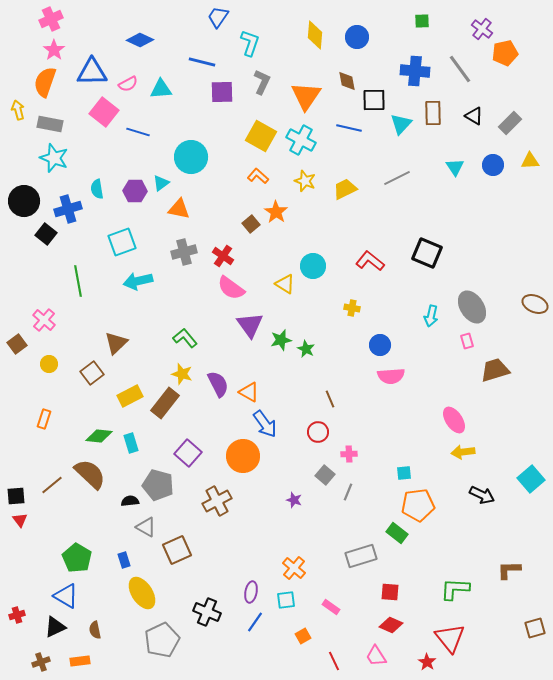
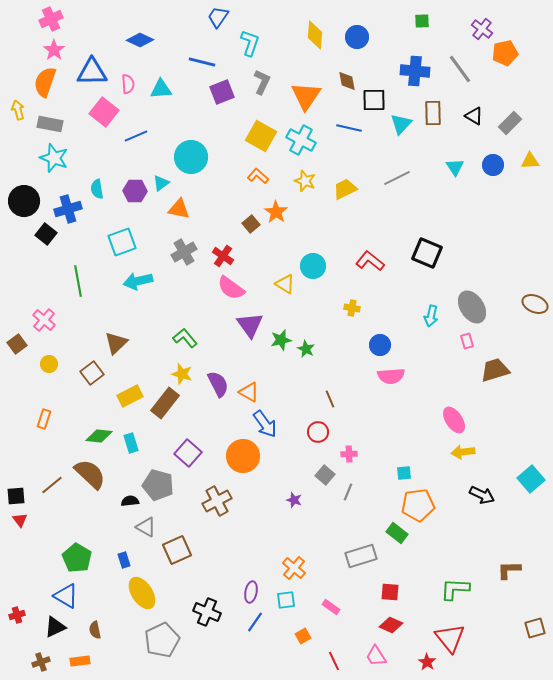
pink semicircle at (128, 84): rotated 66 degrees counterclockwise
purple square at (222, 92): rotated 20 degrees counterclockwise
blue line at (138, 132): moved 2 px left, 4 px down; rotated 40 degrees counterclockwise
gray cross at (184, 252): rotated 15 degrees counterclockwise
